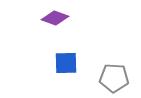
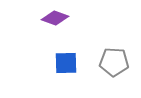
gray pentagon: moved 16 px up
